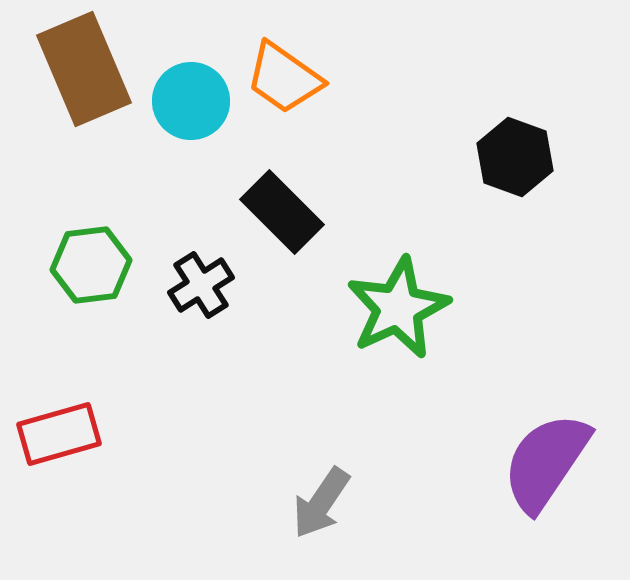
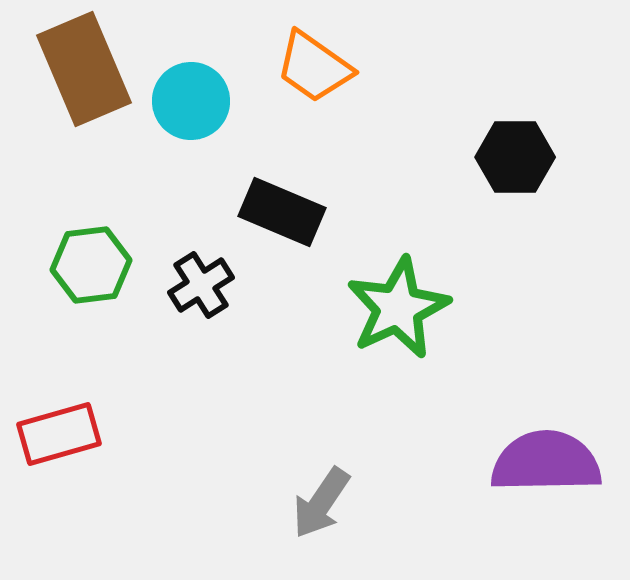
orange trapezoid: moved 30 px right, 11 px up
black hexagon: rotated 20 degrees counterclockwise
black rectangle: rotated 22 degrees counterclockwise
purple semicircle: rotated 55 degrees clockwise
